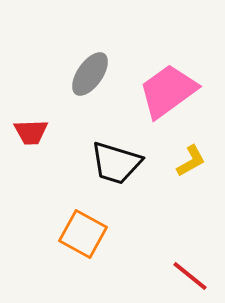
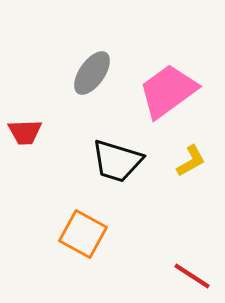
gray ellipse: moved 2 px right, 1 px up
red trapezoid: moved 6 px left
black trapezoid: moved 1 px right, 2 px up
red line: moved 2 px right; rotated 6 degrees counterclockwise
